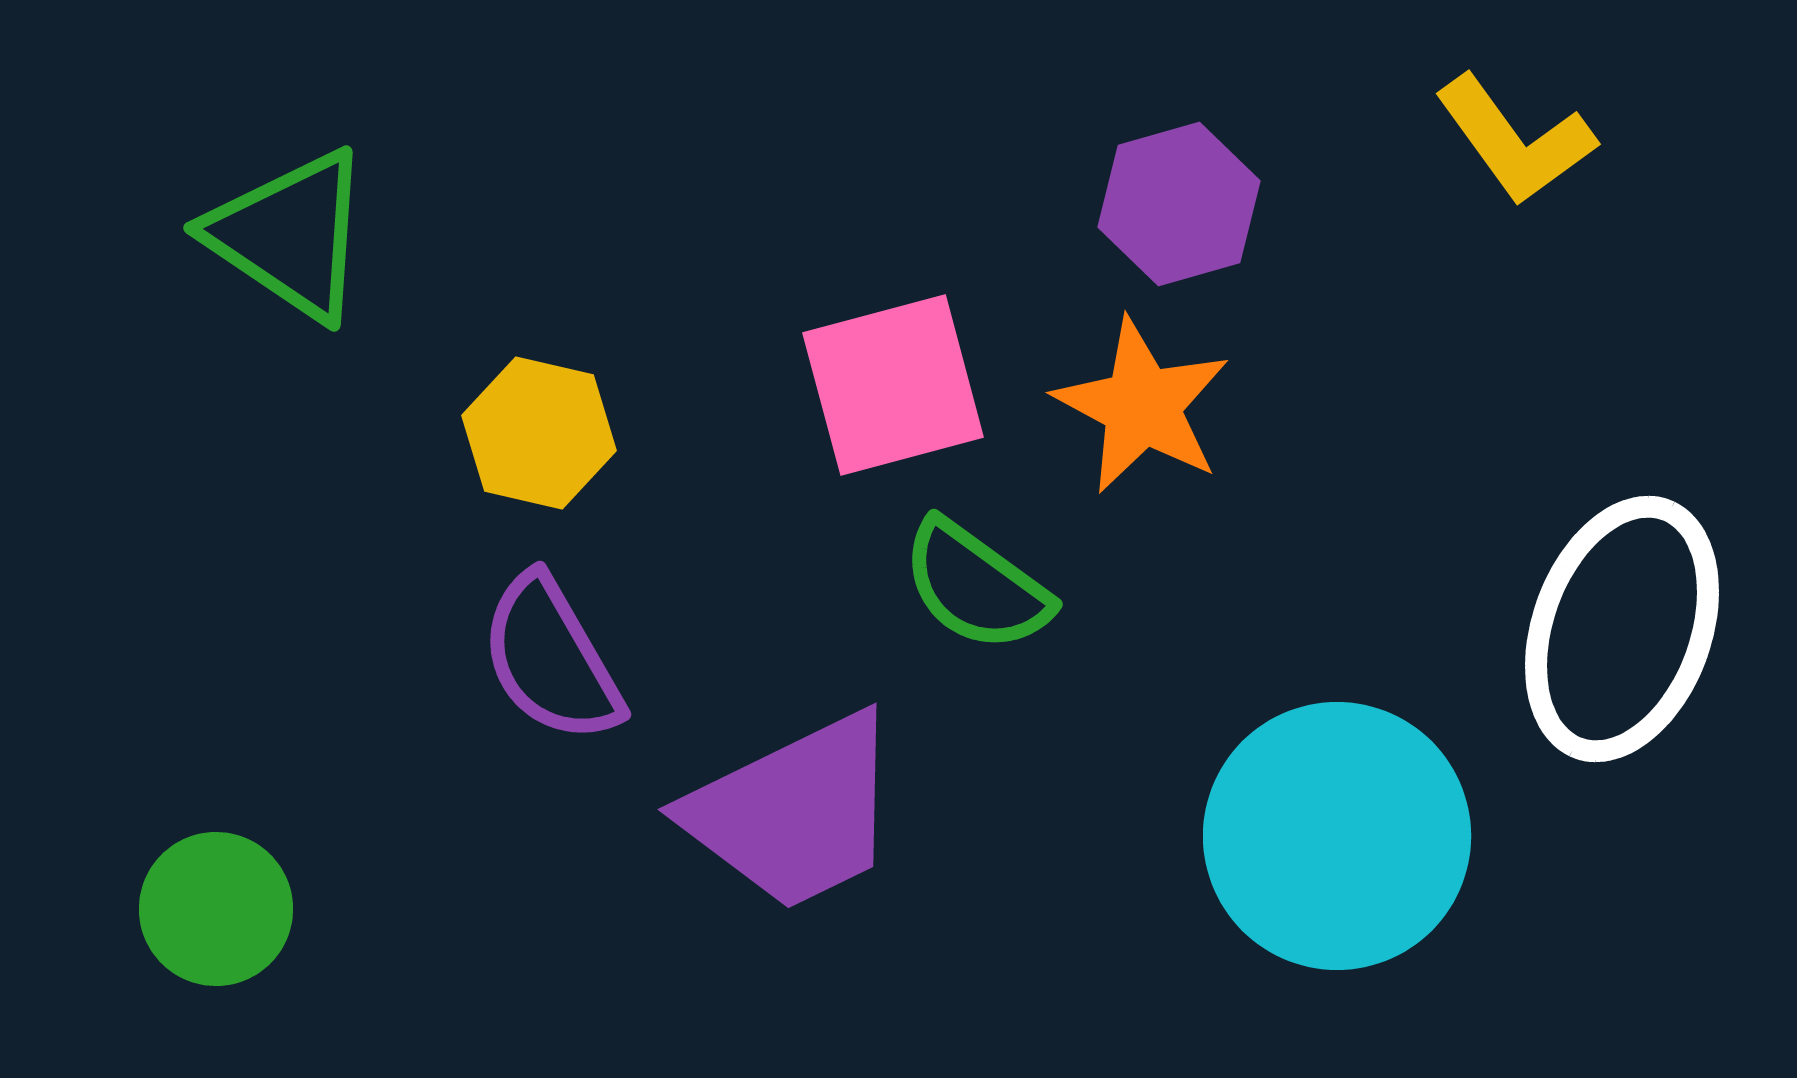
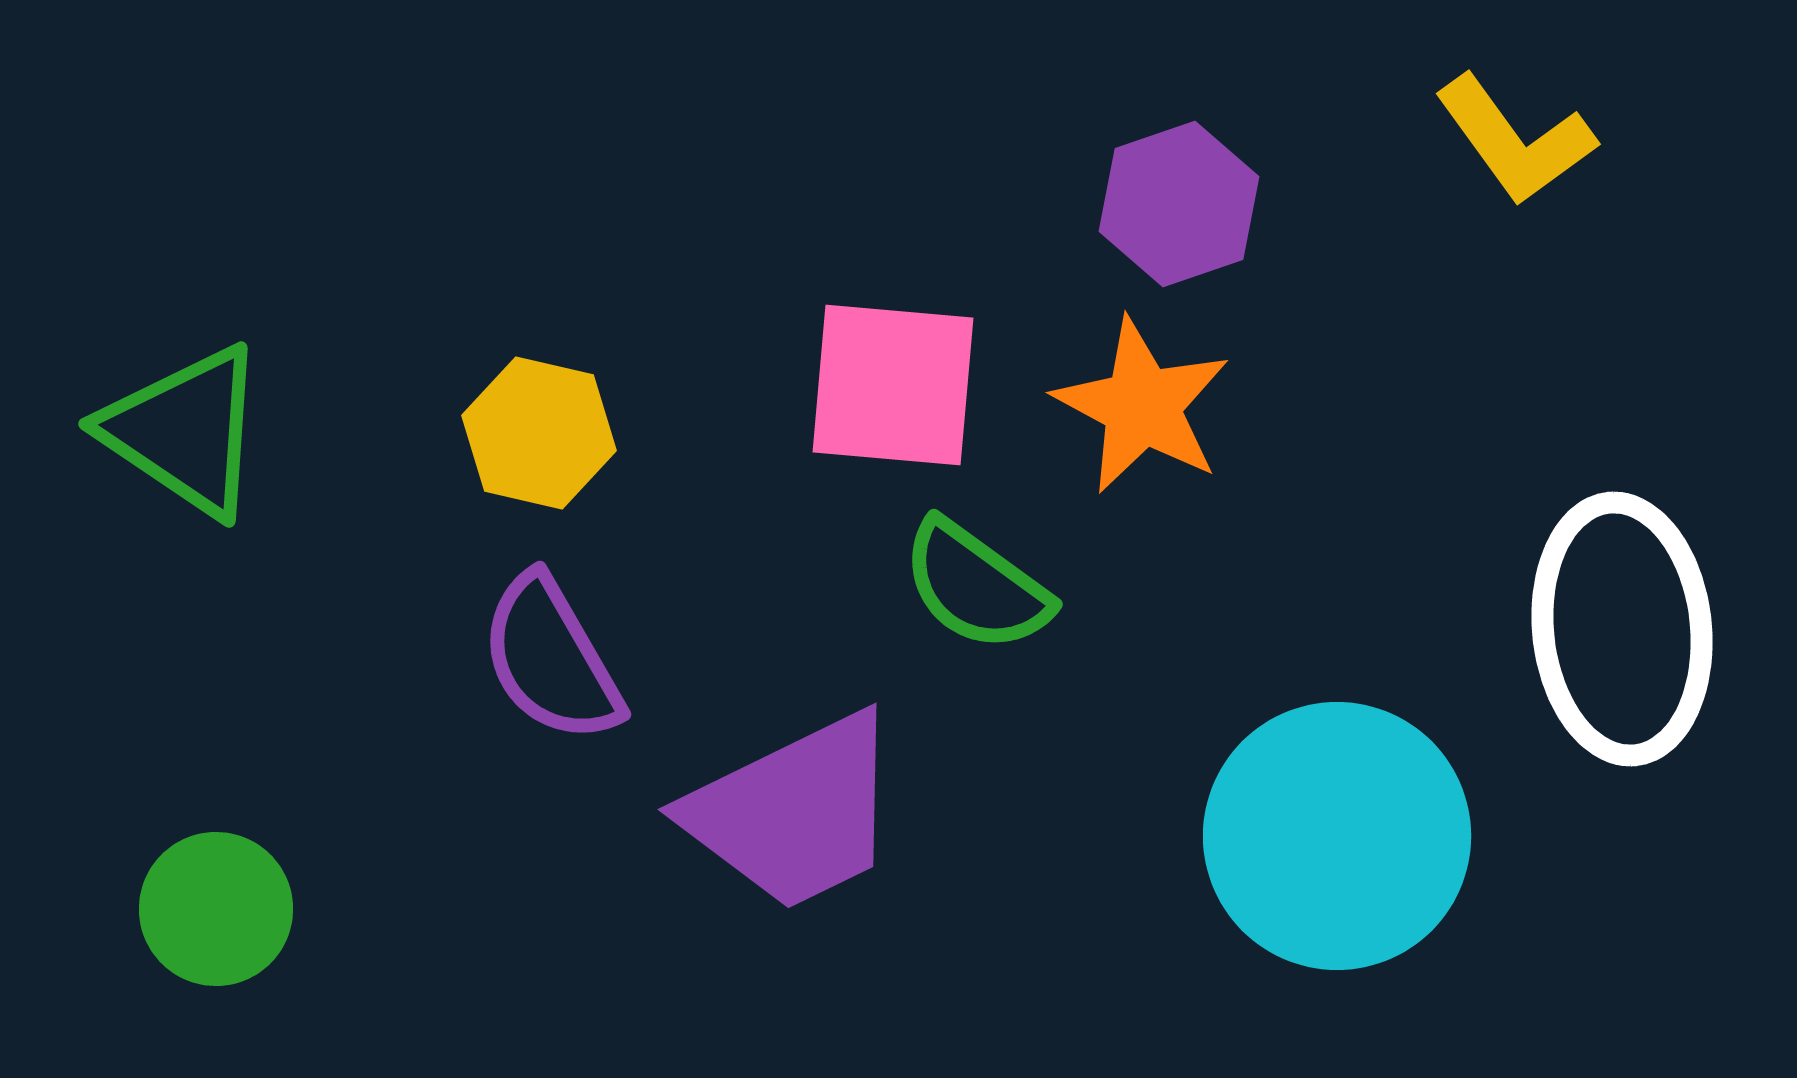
purple hexagon: rotated 3 degrees counterclockwise
green triangle: moved 105 px left, 196 px down
pink square: rotated 20 degrees clockwise
white ellipse: rotated 26 degrees counterclockwise
